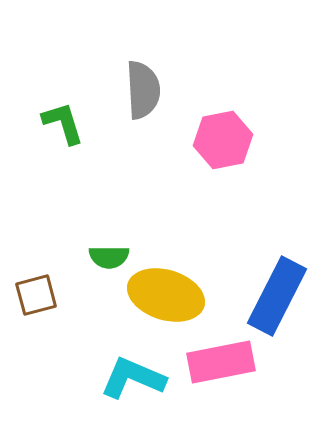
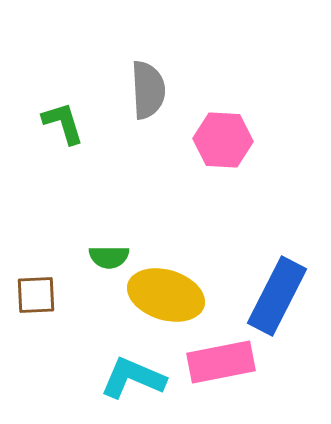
gray semicircle: moved 5 px right
pink hexagon: rotated 14 degrees clockwise
brown square: rotated 12 degrees clockwise
